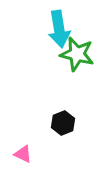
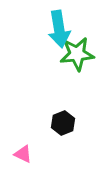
green star: rotated 20 degrees counterclockwise
